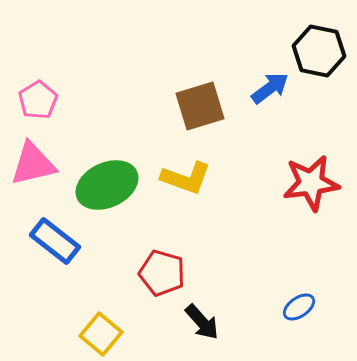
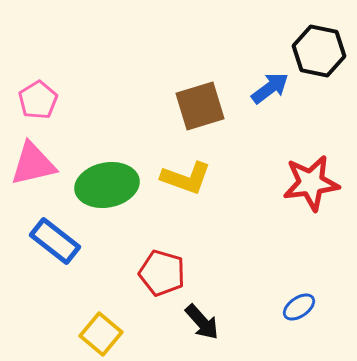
green ellipse: rotated 14 degrees clockwise
